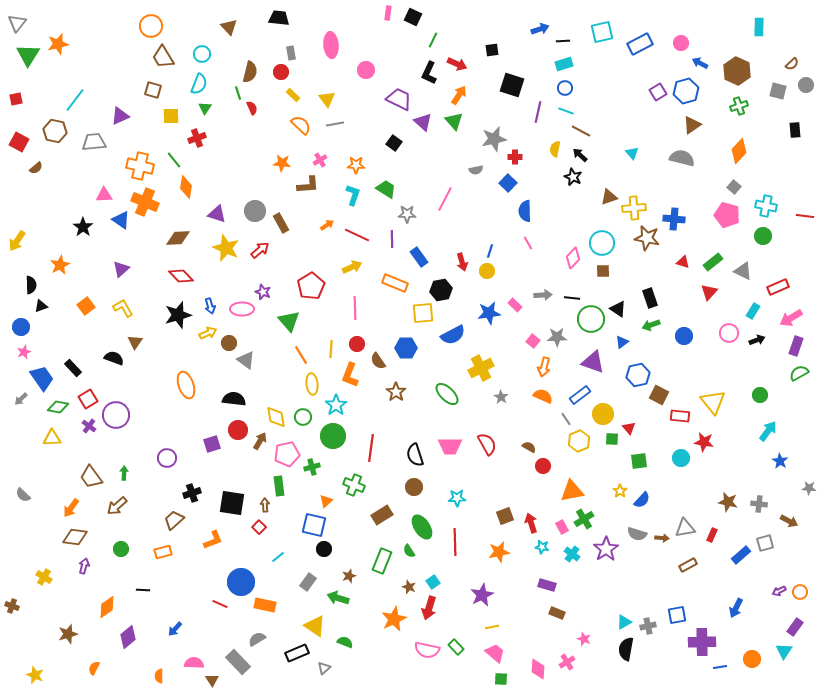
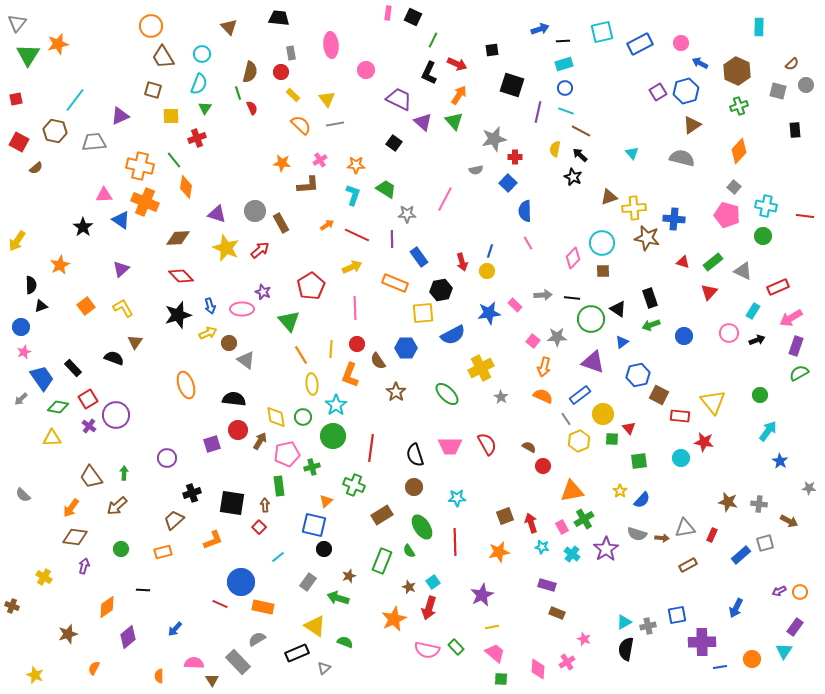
orange rectangle at (265, 605): moved 2 px left, 2 px down
